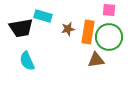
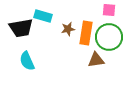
orange rectangle: moved 2 px left, 1 px down
